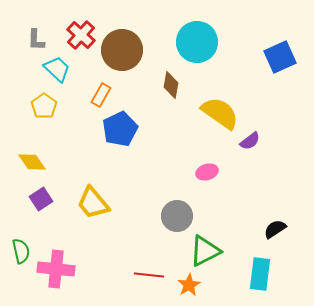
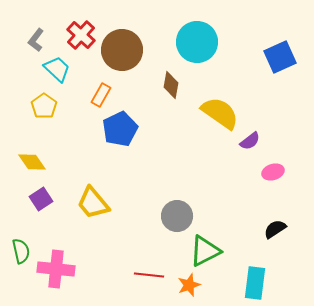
gray L-shape: rotated 35 degrees clockwise
pink ellipse: moved 66 px right
cyan rectangle: moved 5 px left, 9 px down
orange star: rotated 10 degrees clockwise
